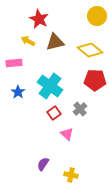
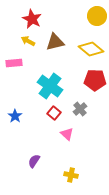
red star: moved 7 px left
yellow diamond: moved 1 px right, 1 px up
blue star: moved 3 px left, 24 px down
red square: rotated 16 degrees counterclockwise
purple semicircle: moved 9 px left, 3 px up
